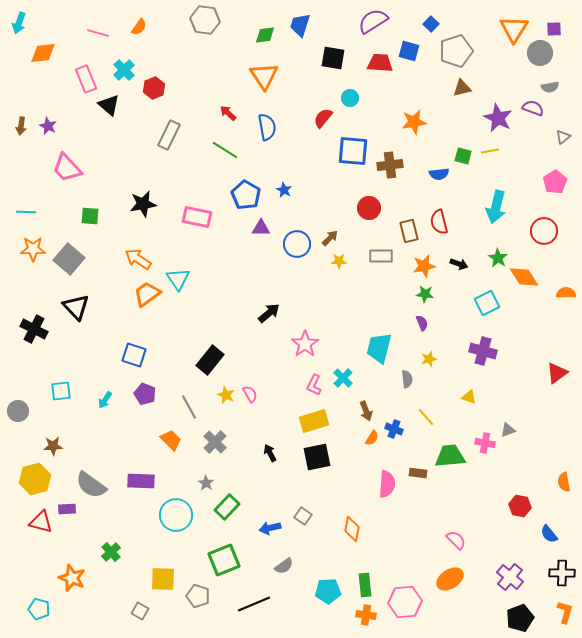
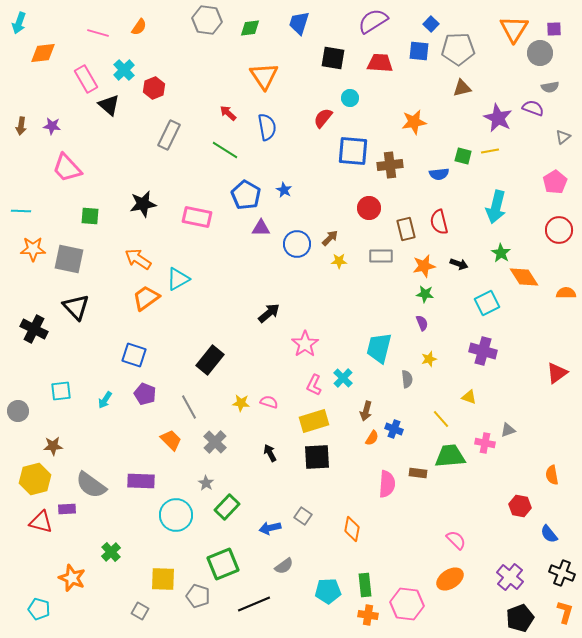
gray hexagon at (205, 20): moved 2 px right
blue trapezoid at (300, 25): moved 1 px left, 2 px up
green diamond at (265, 35): moved 15 px left, 7 px up
blue square at (409, 51): moved 10 px right; rotated 10 degrees counterclockwise
gray pentagon at (456, 51): moved 2 px right, 2 px up; rotated 16 degrees clockwise
pink rectangle at (86, 79): rotated 8 degrees counterclockwise
purple star at (48, 126): moved 4 px right; rotated 18 degrees counterclockwise
cyan line at (26, 212): moved 5 px left, 1 px up
brown rectangle at (409, 231): moved 3 px left, 2 px up
red circle at (544, 231): moved 15 px right, 1 px up
green star at (498, 258): moved 3 px right, 5 px up
gray square at (69, 259): rotated 28 degrees counterclockwise
cyan triangle at (178, 279): rotated 35 degrees clockwise
orange trapezoid at (147, 294): moved 1 px left, 4 px down
pink semicircle at (250, 394): moved 19 px right, 8 px down; rotated 42 degrees counterclockwise
yellow star at (226, 395): moved 15 px right, 8 px down; rotated 18 degrees counterclockwise
brown arrow at (366, 411): rotated 36 degrees clockwise
yellow line at (426, 417): moved 15 px right, 2 px down
black square at (317, 457): rotated 8 degrees clockwise
orange semicircle at (564, 482): moved 12 px left, 7 px up
green square at (224, 560): moved 1 px left, 4 px down
black cross at (562, 573): rotated 20 degrees clockwise
pink hexagon at (405, 602): moved 2 px right, 2 px down; rotated 12 degrees clockwise
orange cross at (366, 615): moved 2 px right
